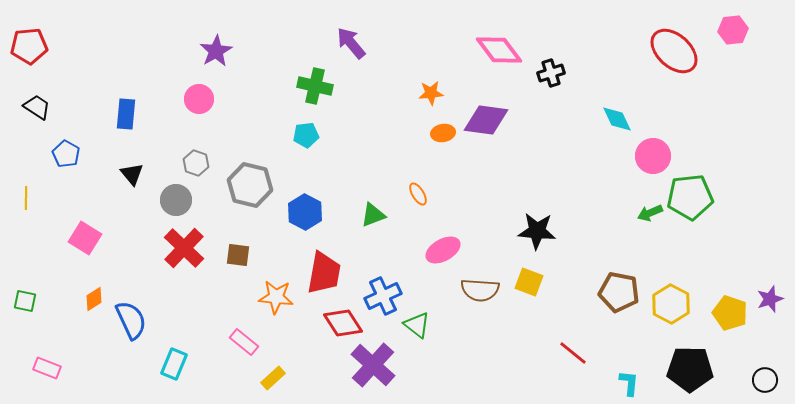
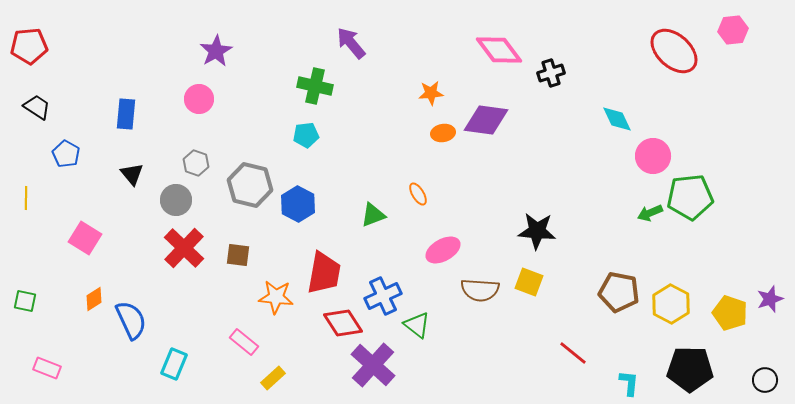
blue hexagon at (305, 212): moved 7 px left, 8 px up
